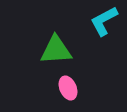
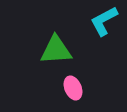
pink ellipse: moved 5 px right
